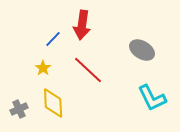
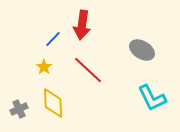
yellow star: moved 1 px right, 1 px up
